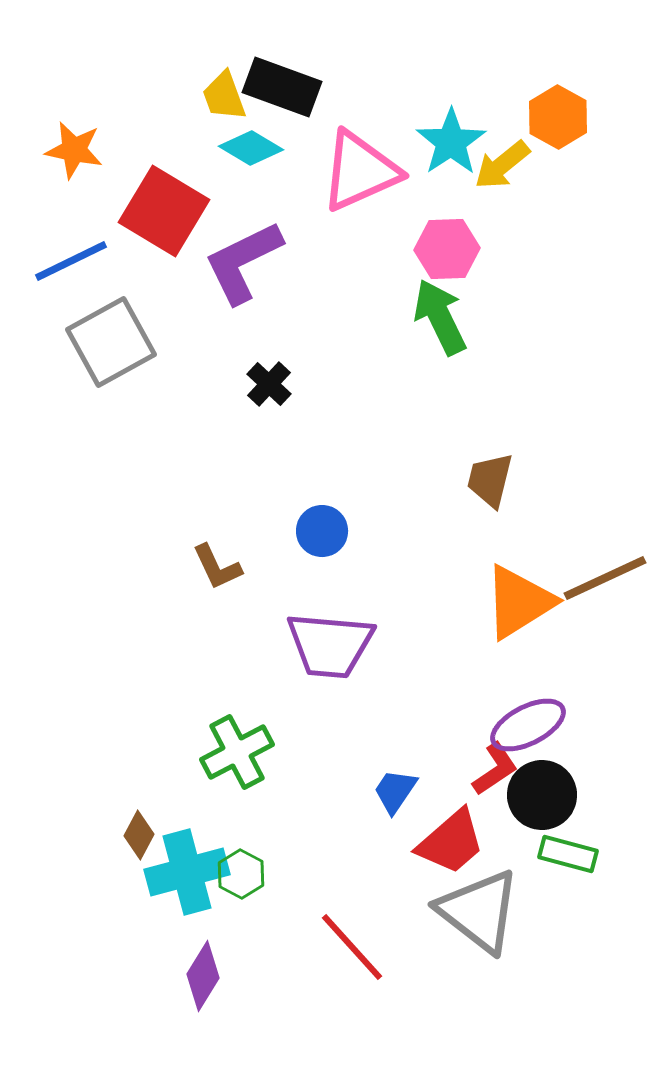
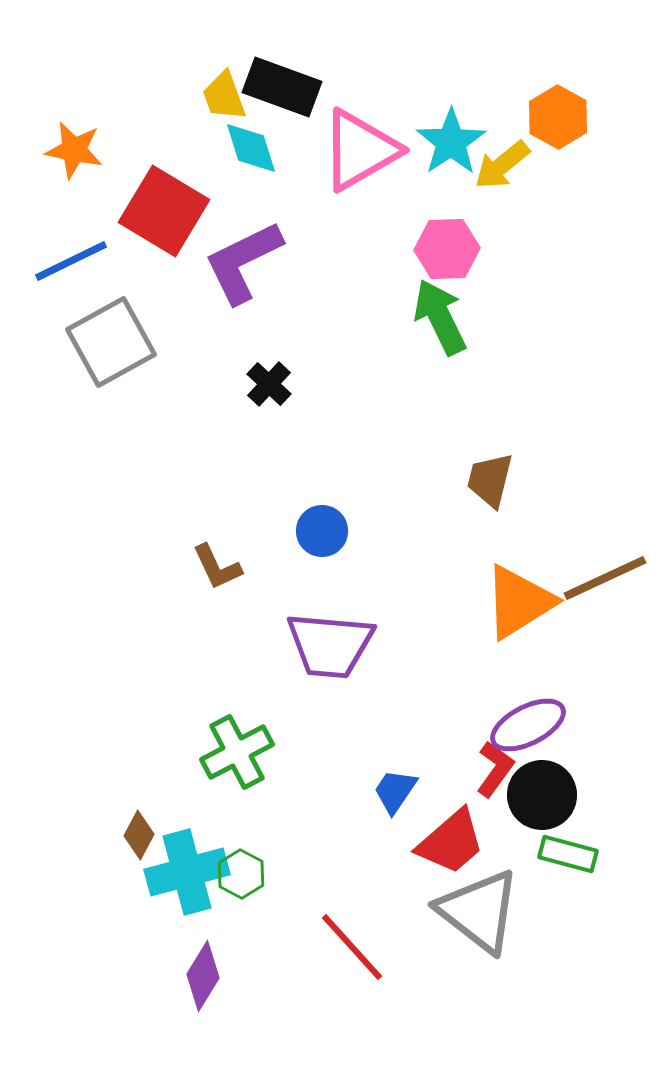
cyan diamond: rotated 42 degrees clockwise
pink triangle: moved 21 px up; rotated 6 degrees counterclockwise
red L-shape: rotated 20 degrees counterclockwise
